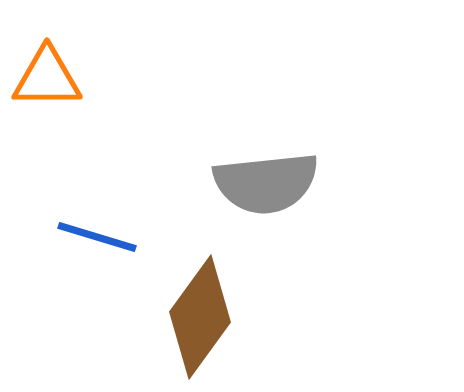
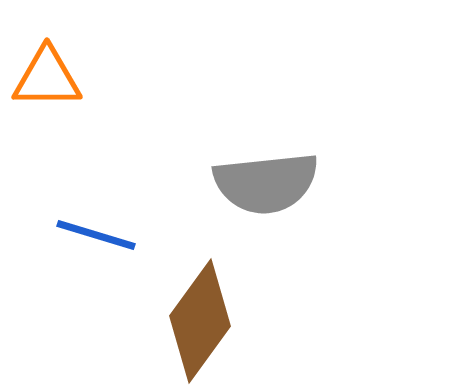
blue line: moved 1 px left, 2 px up
brown diamond: moved 4 px down
